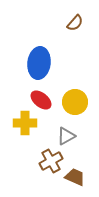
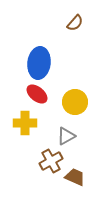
red ellipse: moved 4 px left, 6 px up
